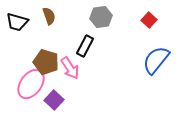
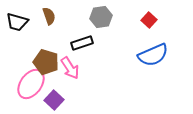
black rectangle: moved 3 px left, 3 px up; rotated 45 degrees clockwise
blue semicircle: moved 3 px left, 5 px up; rotated 152 degrees counterclockwise
